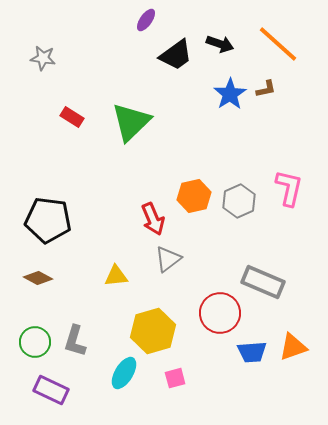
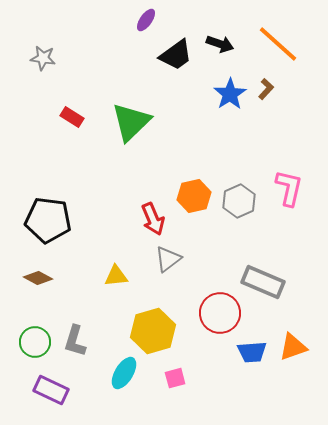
brown L-shape: rotated 35 degrees counterclockwise
